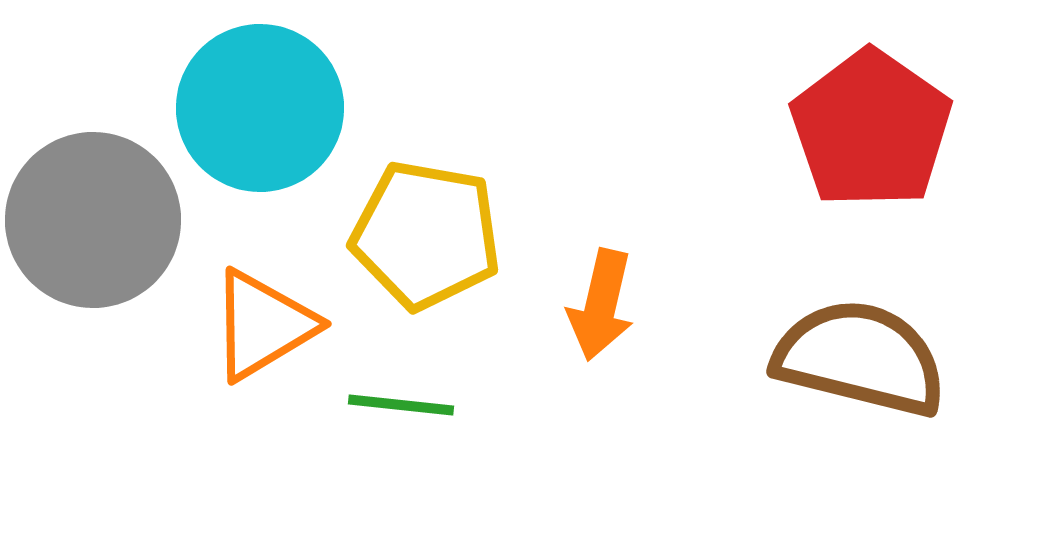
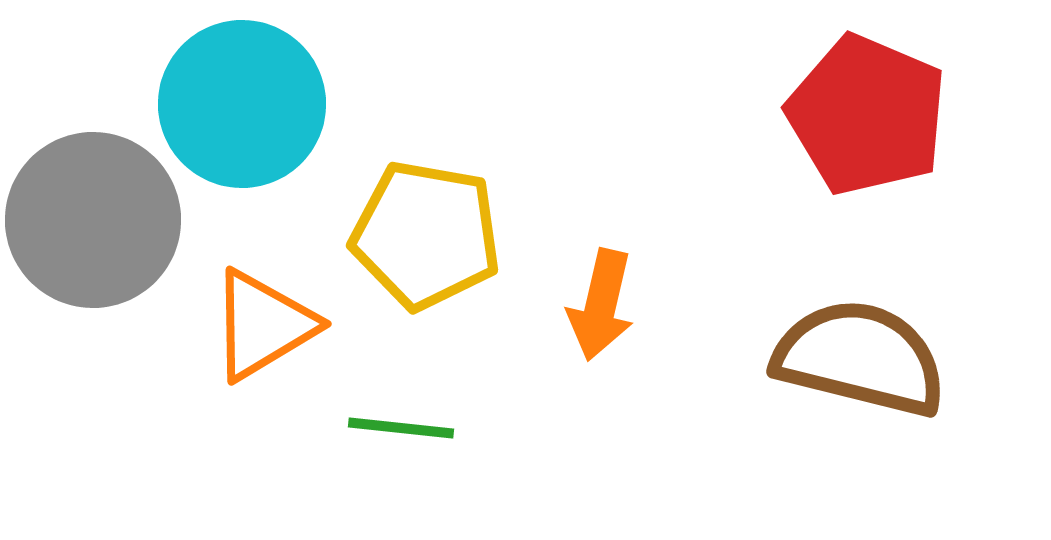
cyan circle: moved 18 px left, 4 px up
red pentagon: moved 4 px left, 14 px up; rotated 12 degrees counterclockwise
green line: moved 23 px down
